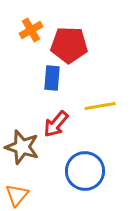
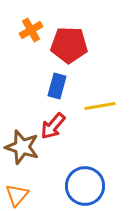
blue rectangle: moved 5 px right, 8 px down; rotated 10 degrees clockwise
red arrow: moved 3 px left, 2 px down
blue circle: moved 15 px down
